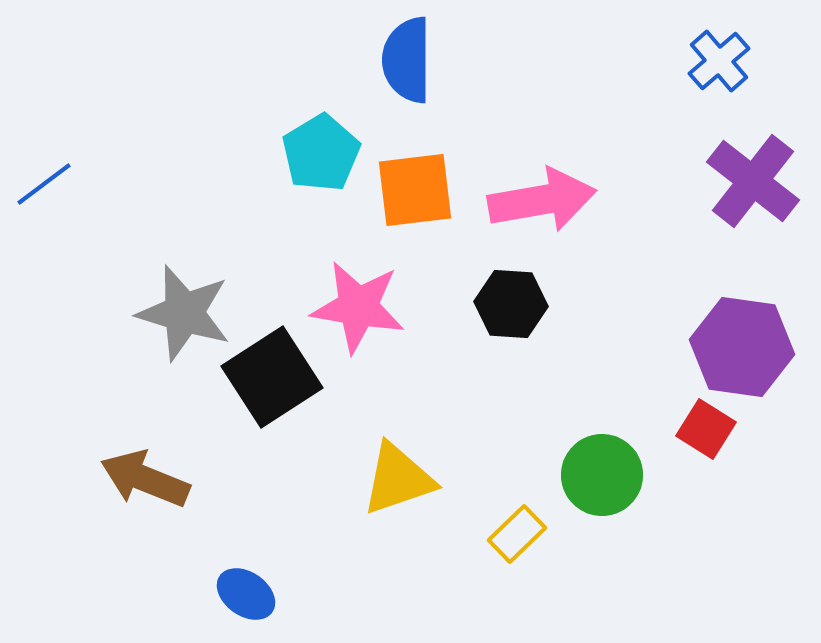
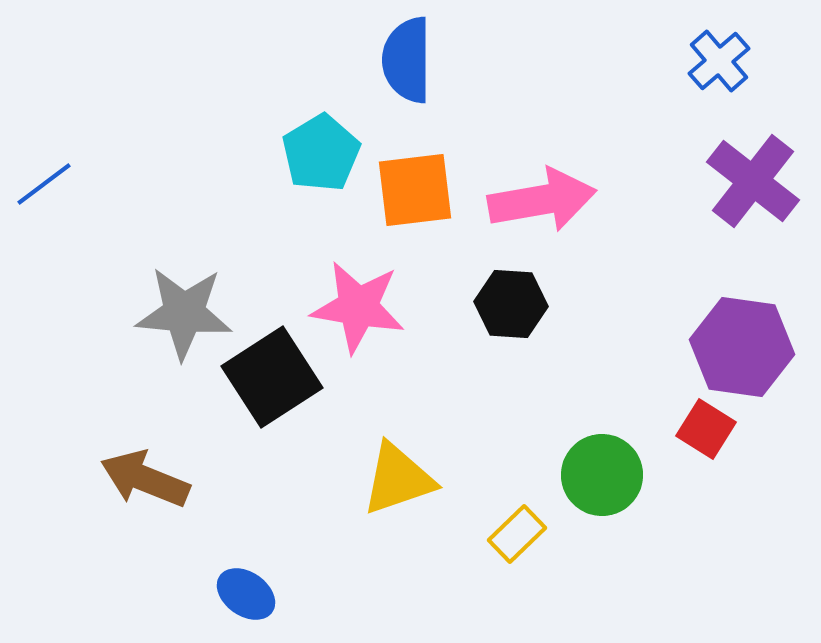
gray star: rotated 12 degrees counterclockwise
